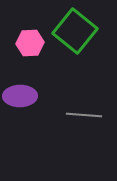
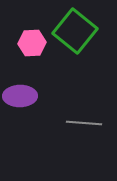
pink hexagon: moved 2 px right
gray line: moved 8 px down
